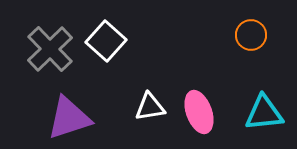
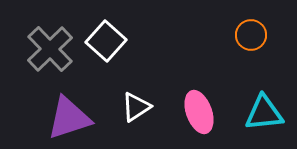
white triangle: moved 14 px left; rotated 24 degrees counterclockwise
